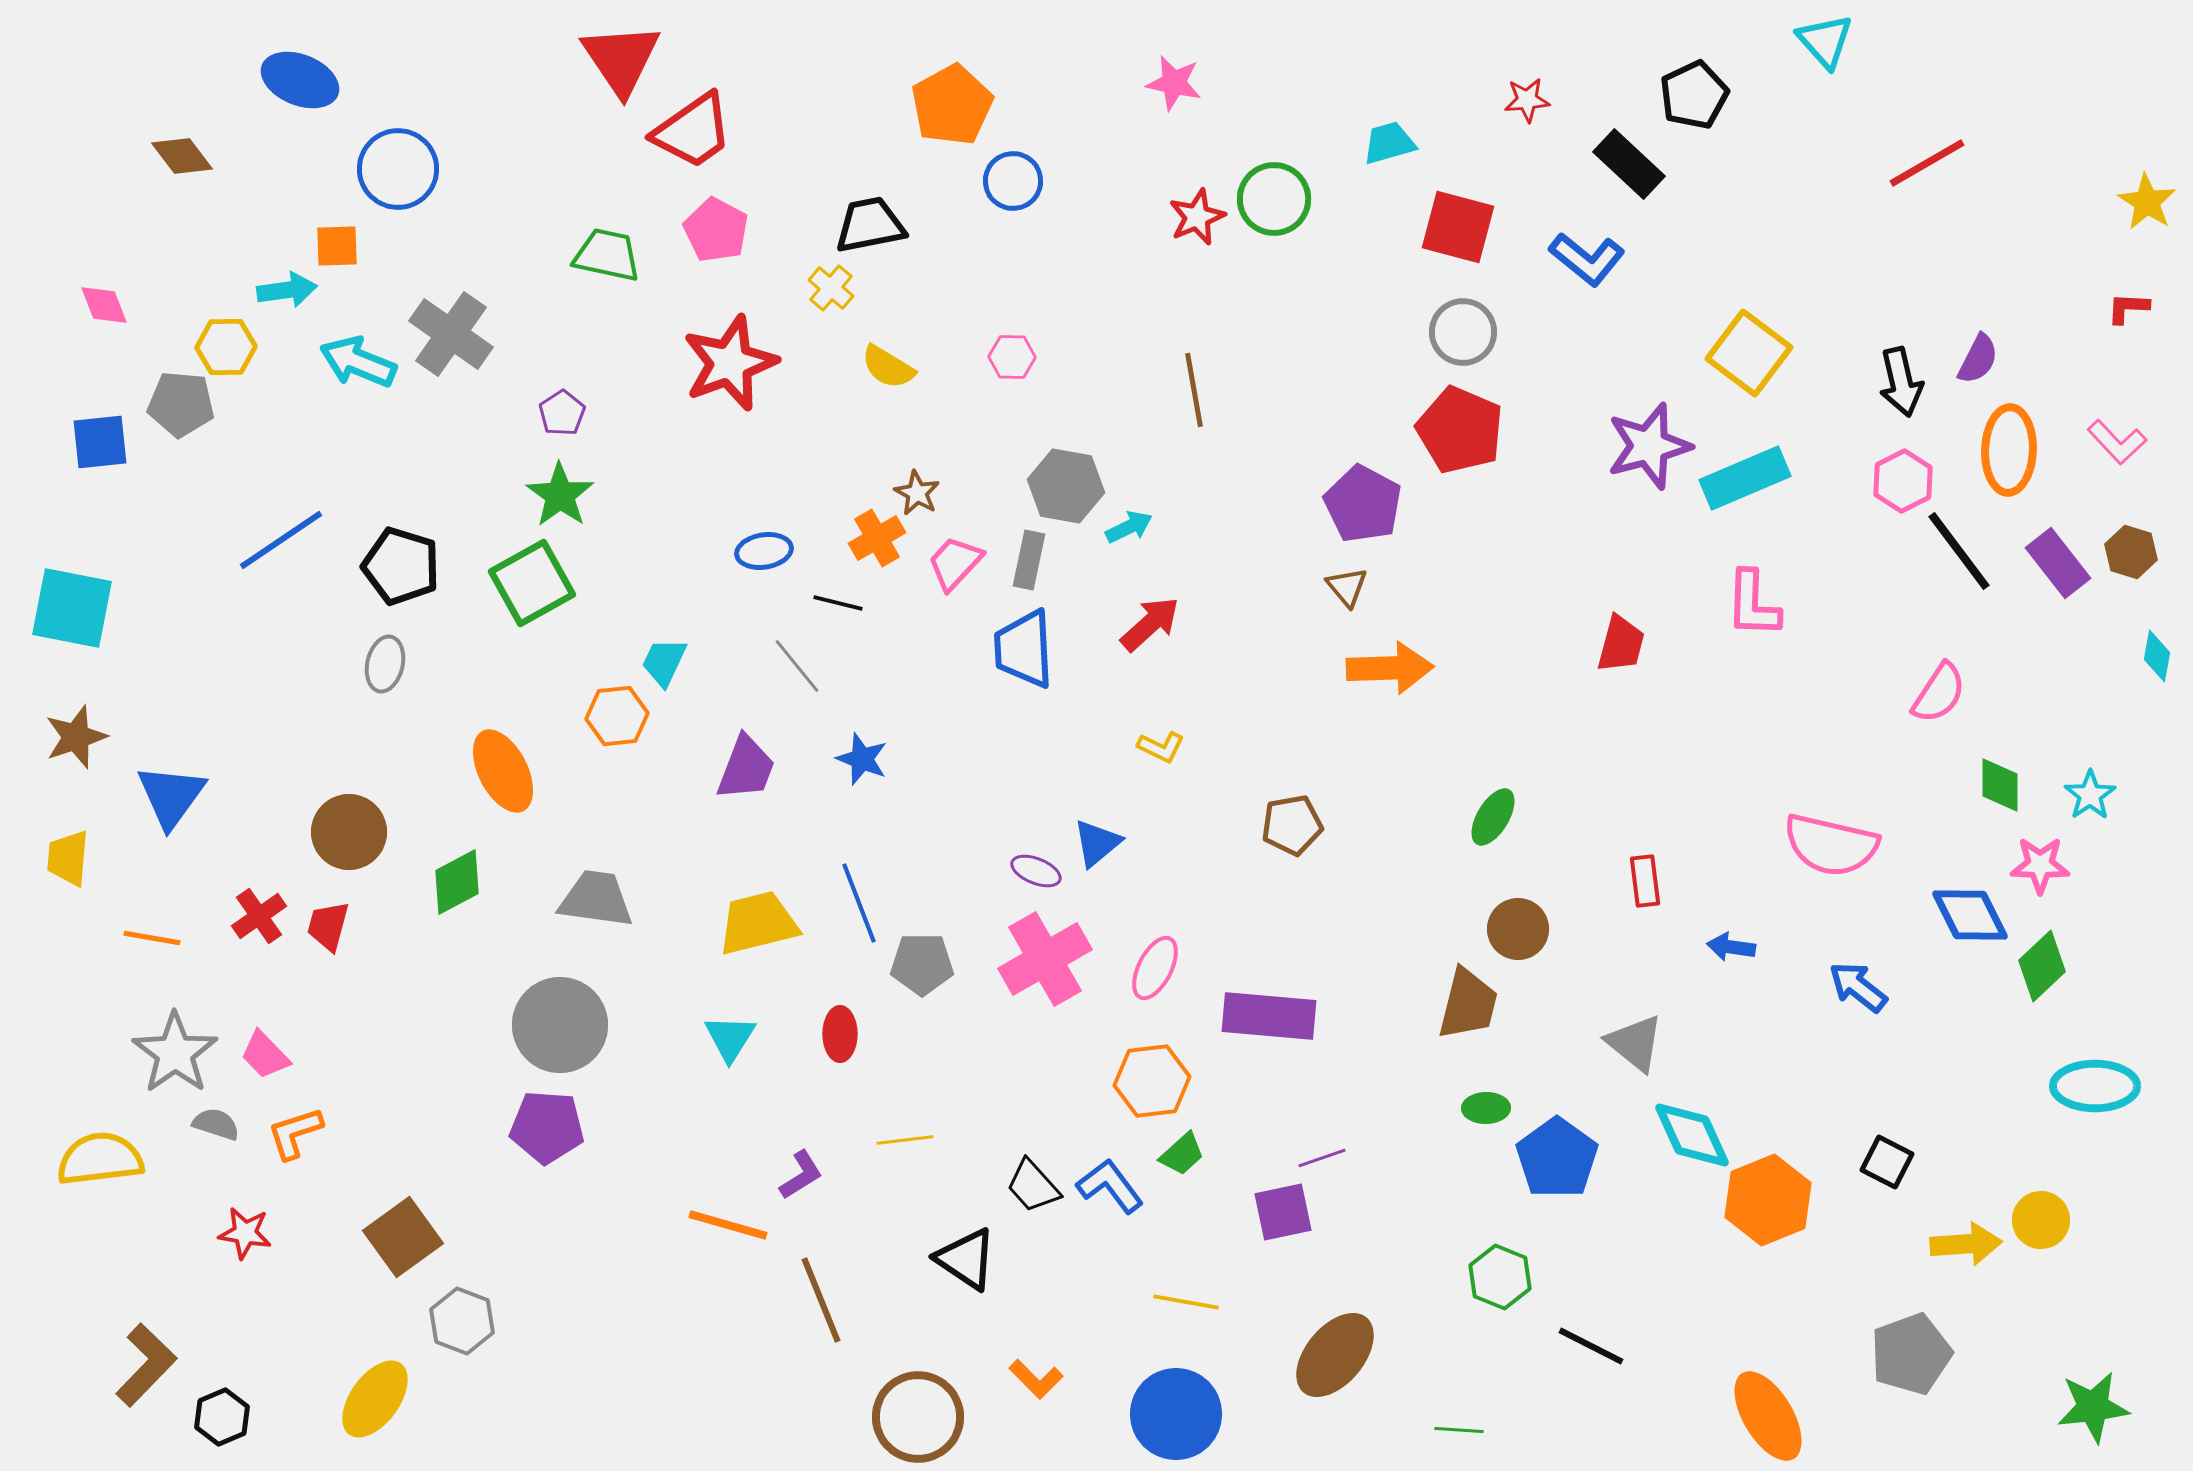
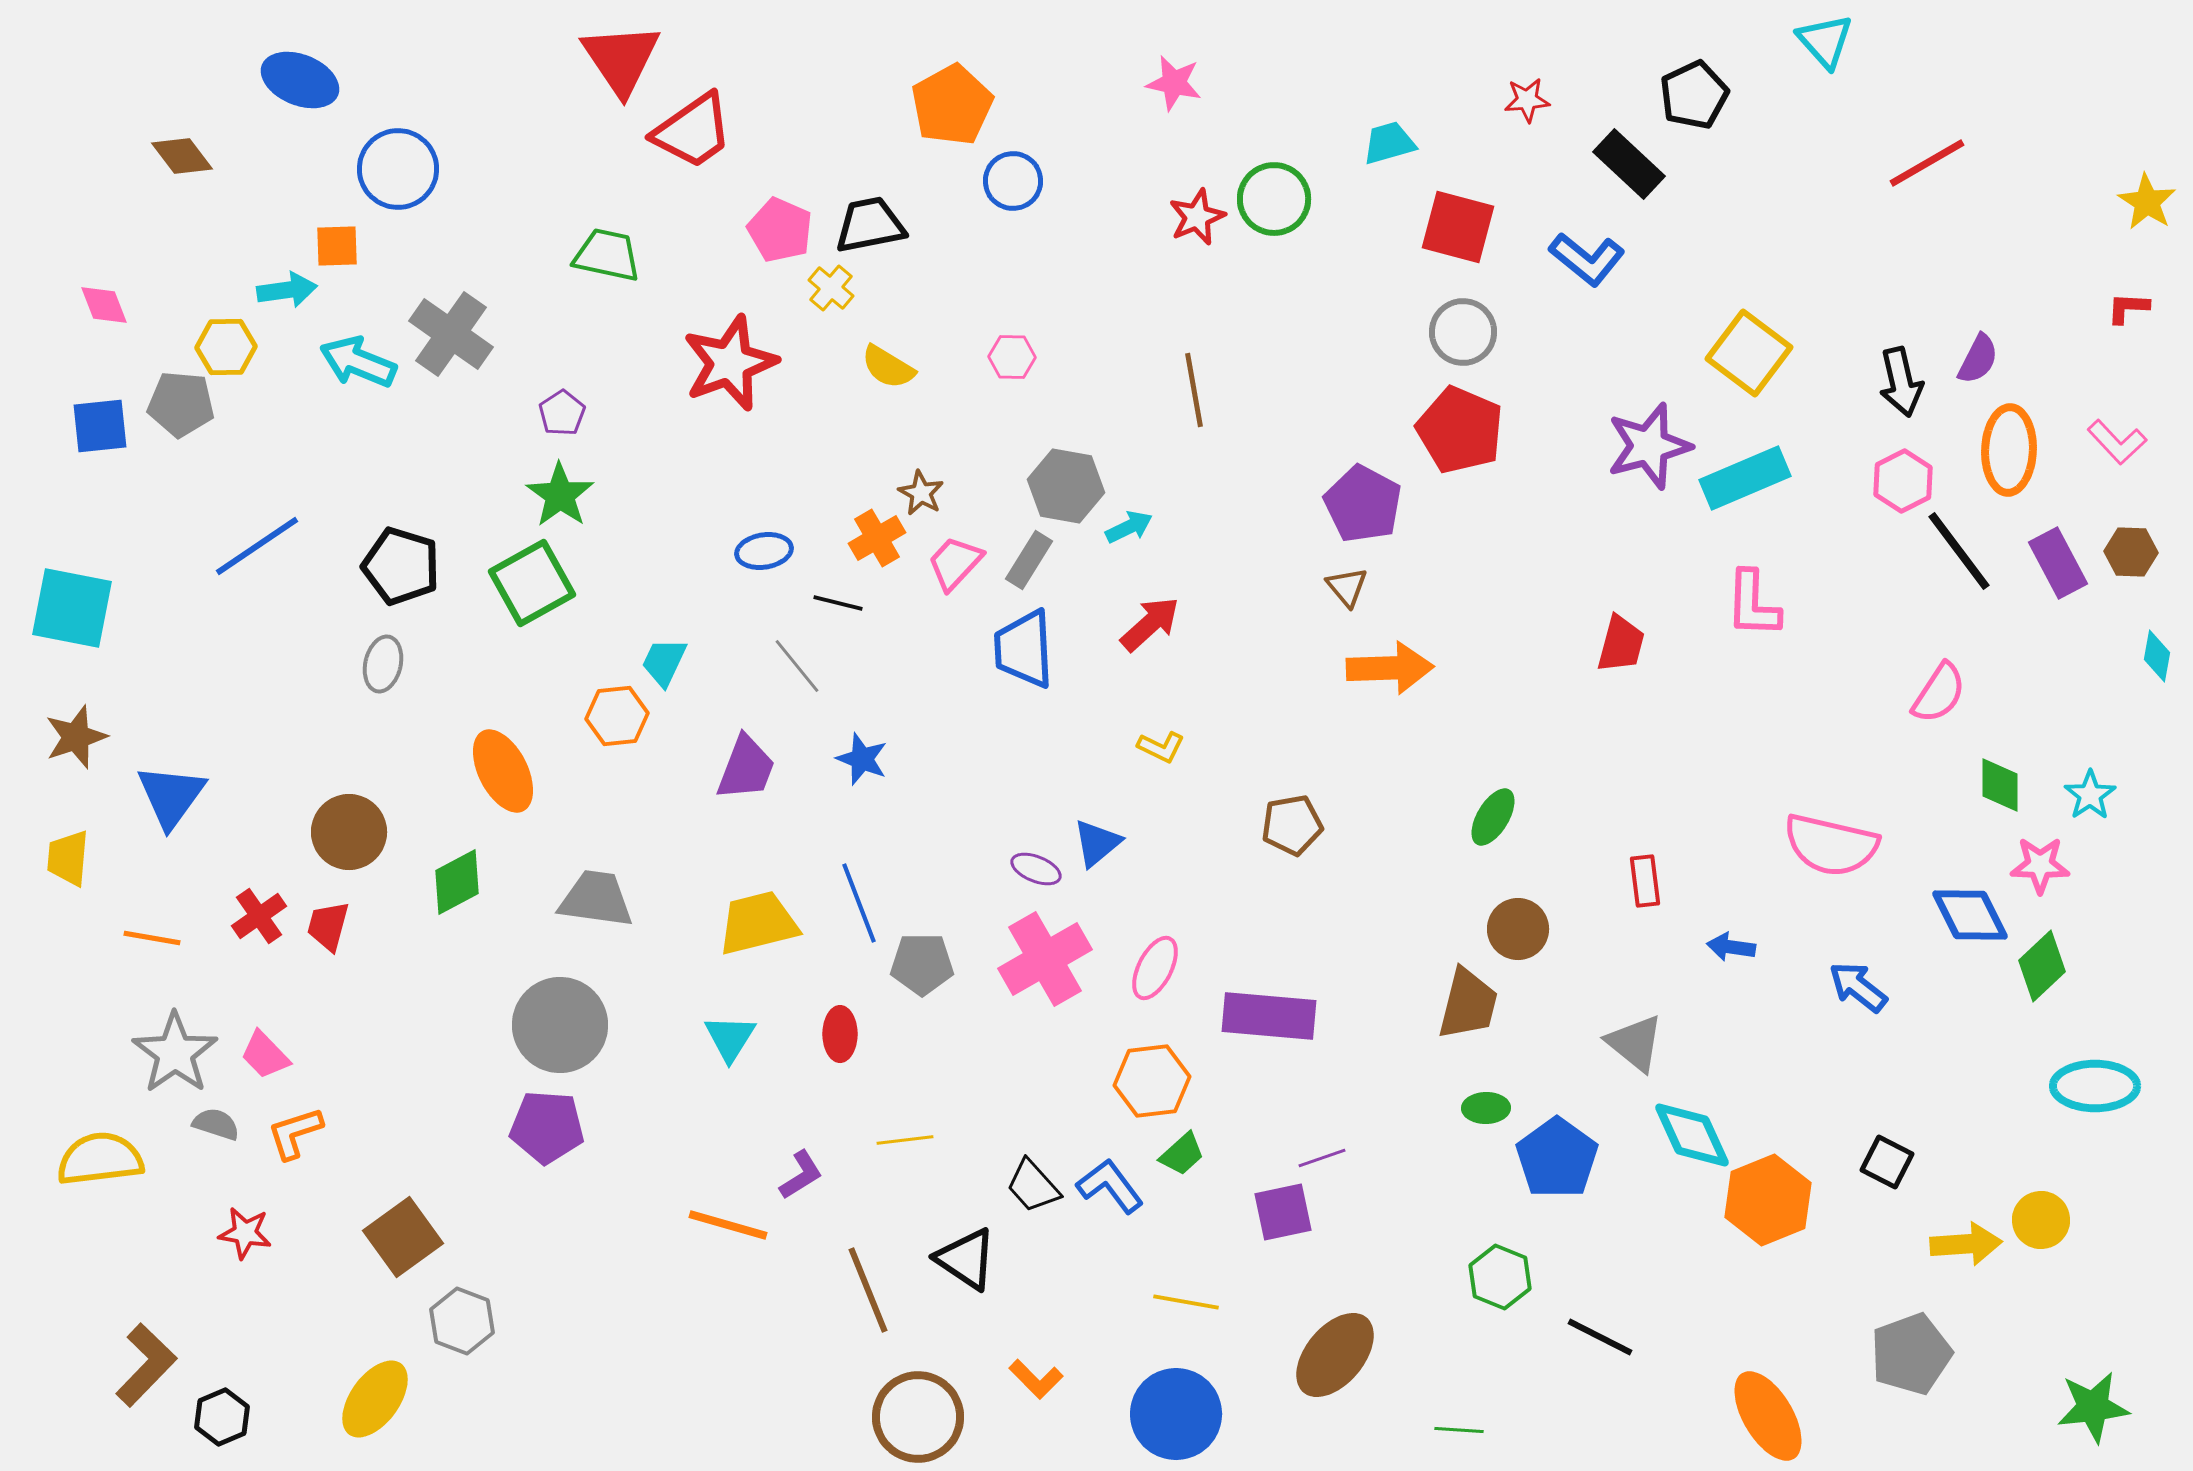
pink pentagon at (716, 230): moved 64 px right; rotated 4 degrees counterclockwise
blue square at (100, 442): moved 16 px up
brown star at (917, 493): moved 4 px right
blue line at (281, 540): moved 24 px left, 6 px down
brown hexagon at (2131, 552): rotated 15 degrees counterclockwise
gray rectangle at (1029, 560): rotated 20 degrees clockwise
purple rectangle at (2058, 563): rotated 10 degrees clockwise
gray ellipse at (385, 664): moved 2 px left
purple ellipse at (1036, 871): moved 2 px up
brown line at (821, 1300): moved 47 px right, 10 px up
black line at (1591, 1346): moved 9 px right, 9 px up
